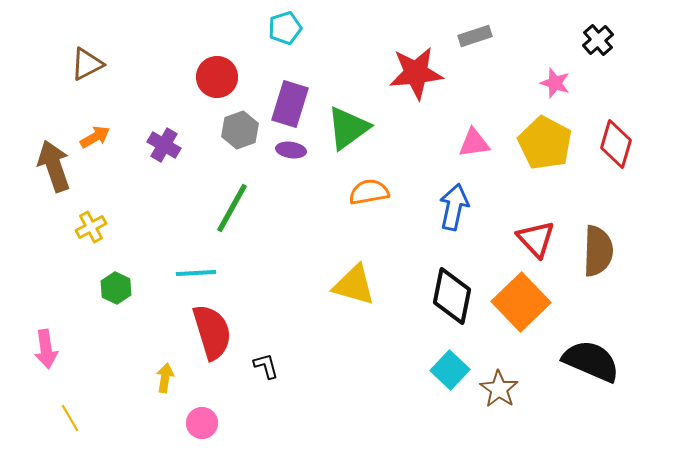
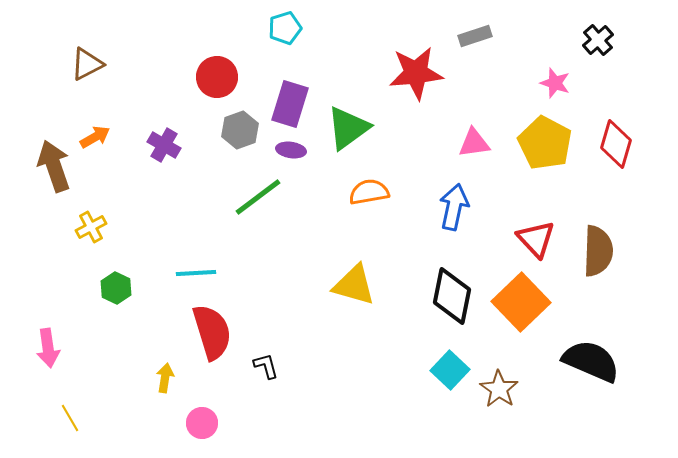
green line: moved 26 px right, 11 px up; rotated 24 degrees clockwise
pink arrow: moved 2 px right, 1 px up
